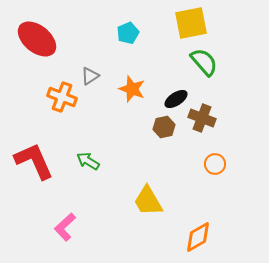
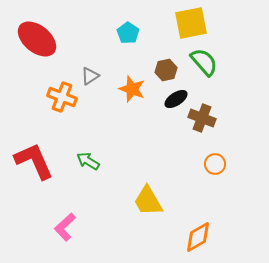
cyan pentagon: rotated 15 degrees counterclockwise
brown hexagon: moved 2 px right, 57 px up
